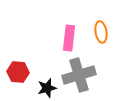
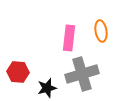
orange ellipse: moved 1 px up
gray cross: moved 3 px right, 1 px up
